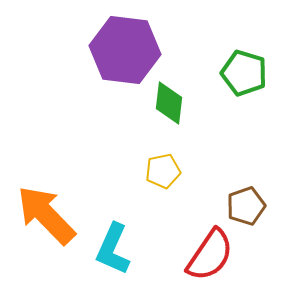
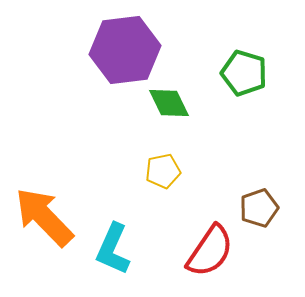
purple hexagon: rotated 14 degrees counterclockwise
green diamond: rotated 33 degrees counterclockwise
brown pentagon: moved 13 px right, 2 px down
orange arrow: moved 2 px left, 2 px down
red semicircle: moved 4 px up
